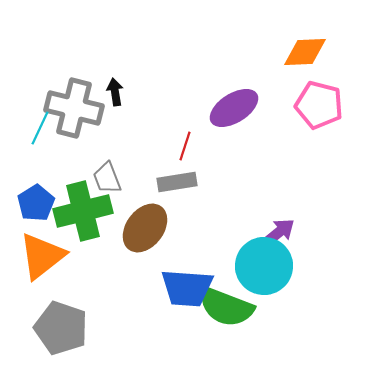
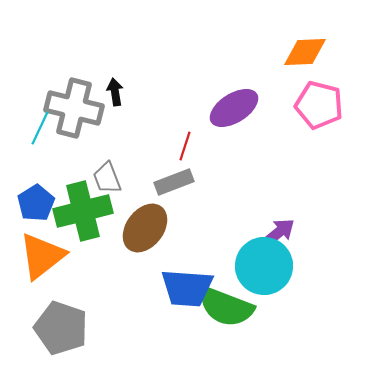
gray rectangle: moved 3 px left; rotated 12 degrees counterclockwise
